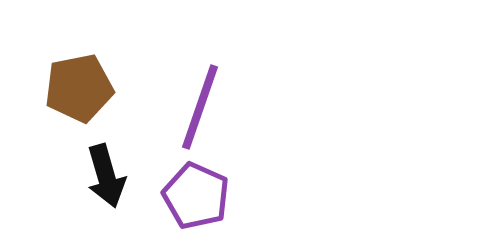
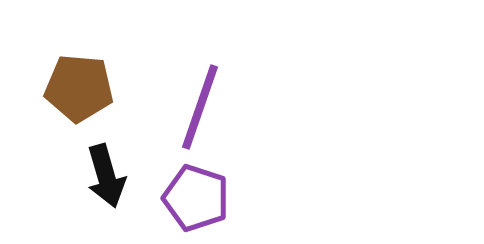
brown pentagon: rotated 16 degrees clockwise
purple pentagon: moved 2 px down; rotated 6 degrees counterclockwise
